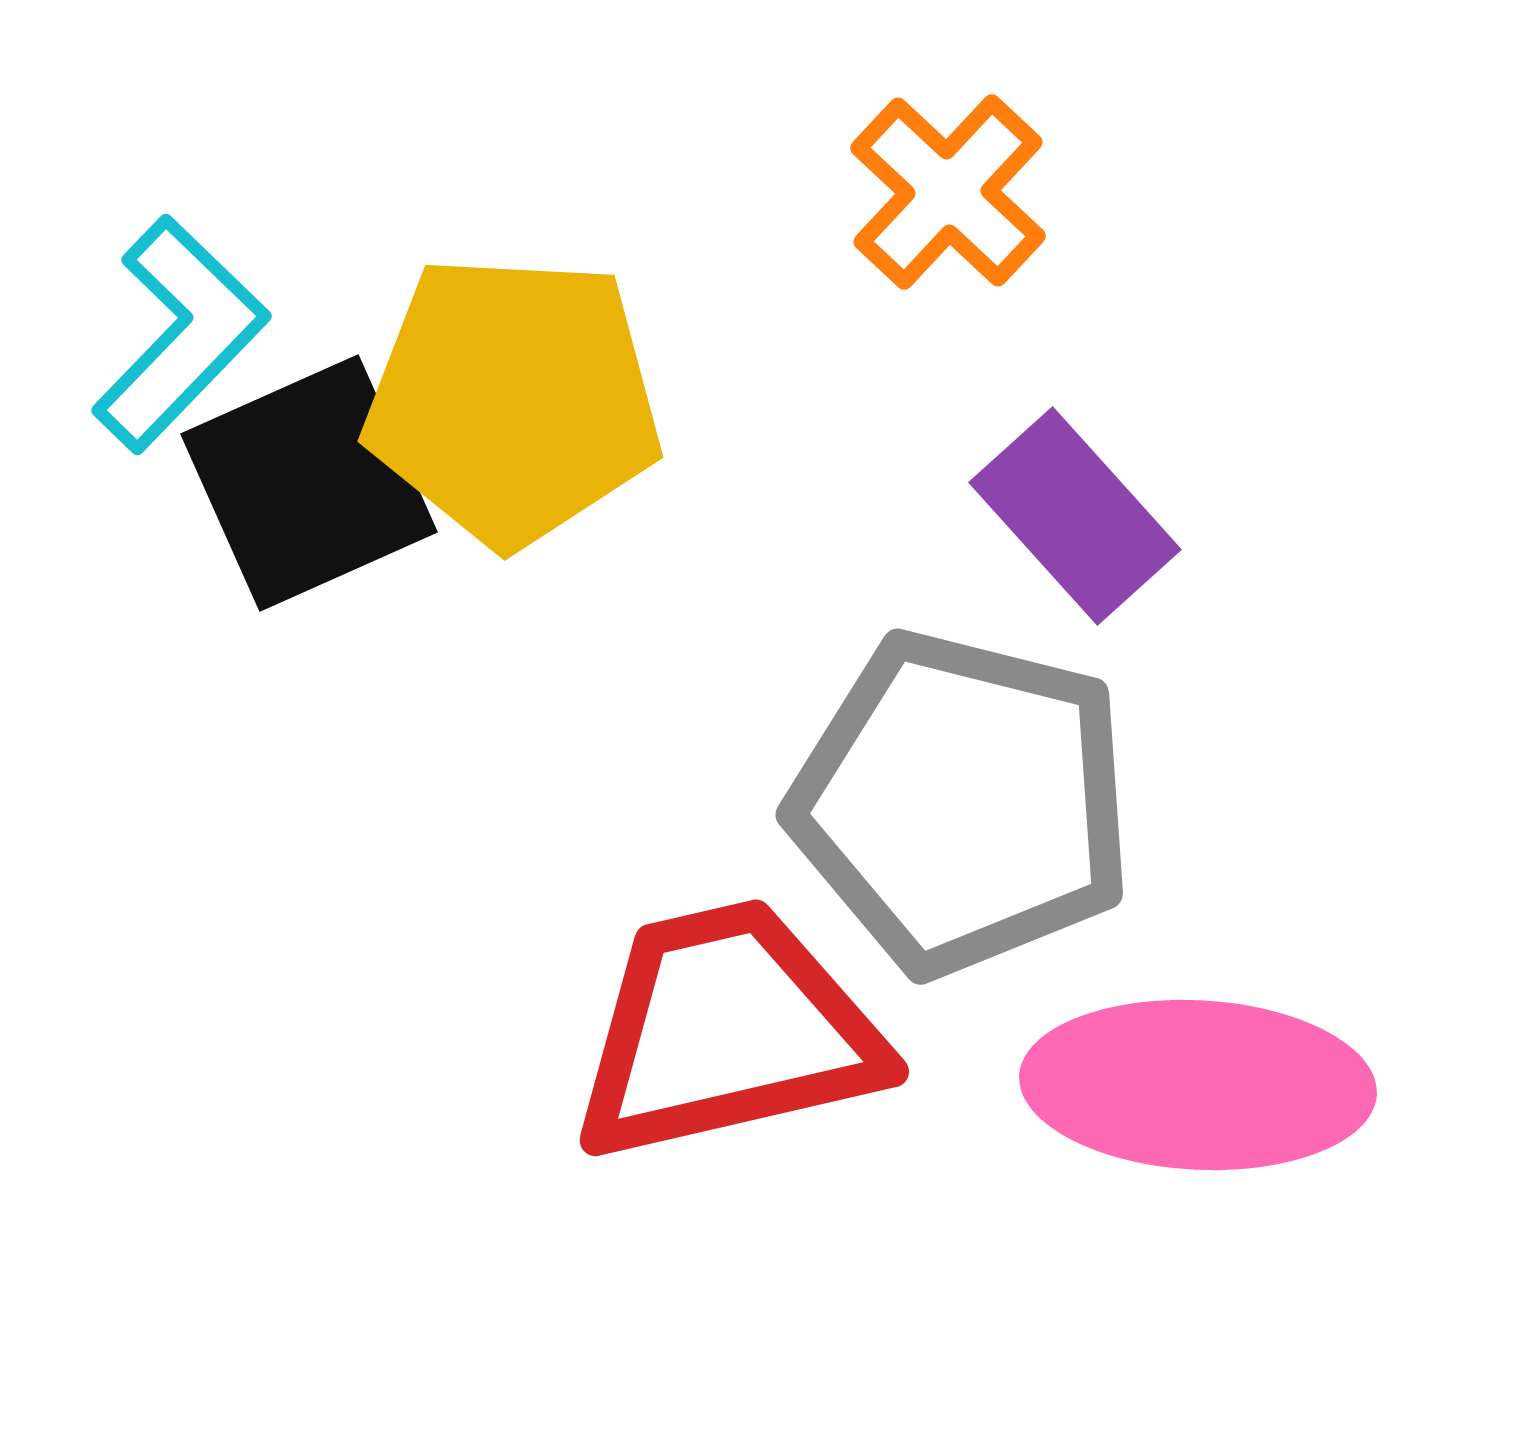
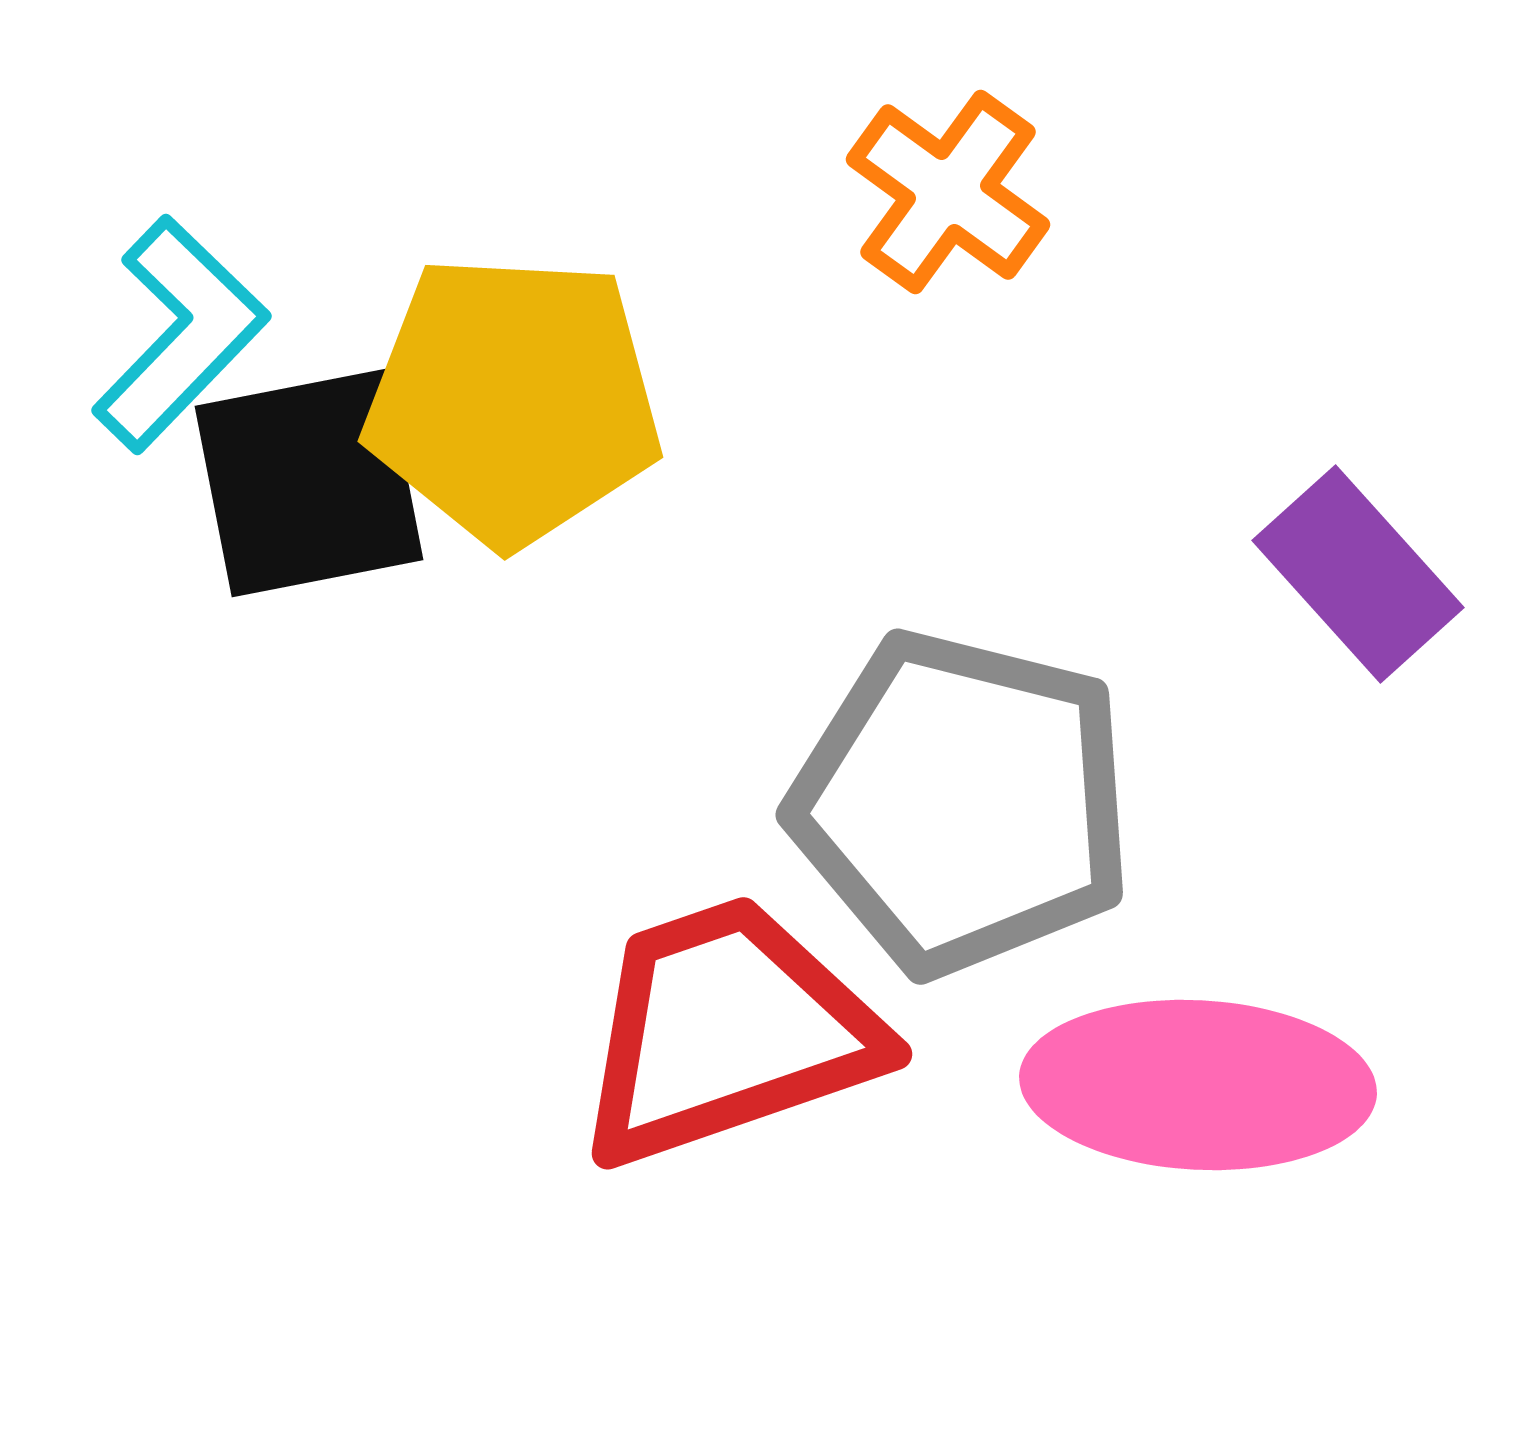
orange cross: rotated 7 degrees counterclockwise
black square: rotated 13 degrees clockwise
purple rectangle: moved 283 px right, 58 px down
red trapezoid: rotated 6 degrees counterclockwise
